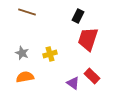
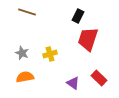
red rectangle: moved 7 px right, 2 px down
